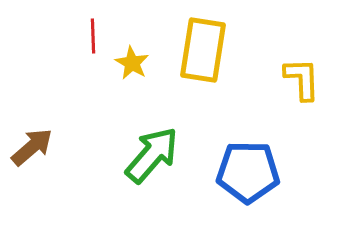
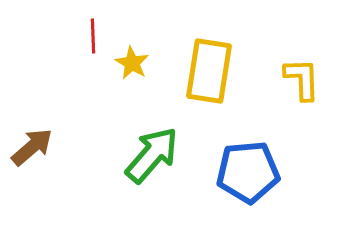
yellow rectangle: moved 6 px right, 21 px down
blue pentagon: rotated 6 degrees counterclockwise
